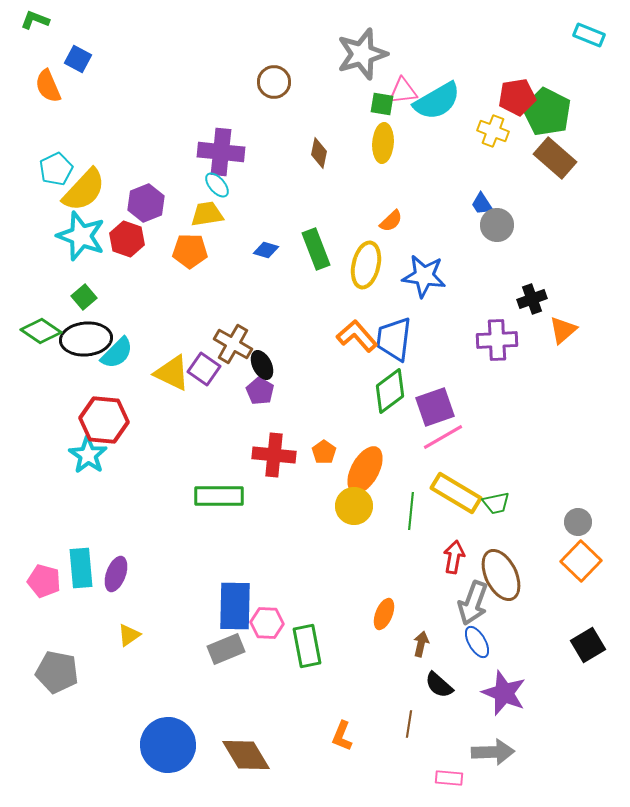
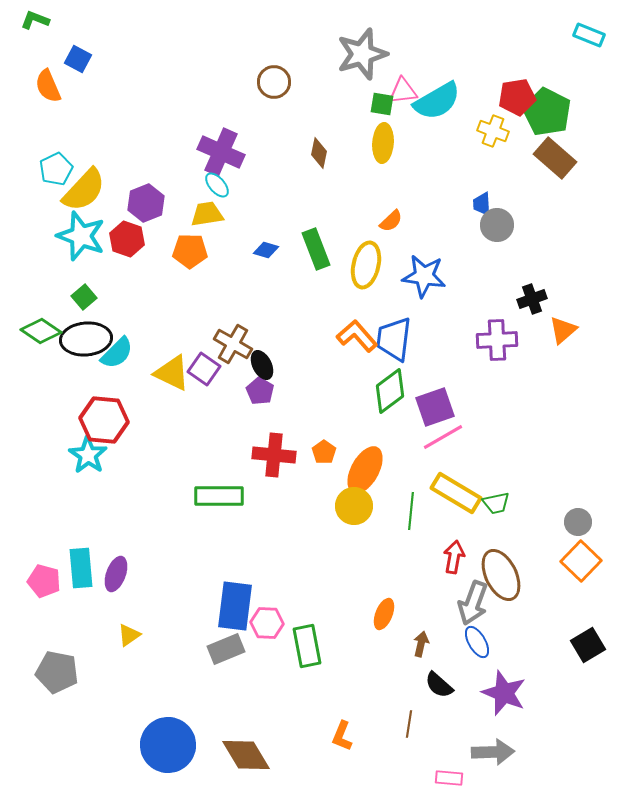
purple cross at (221, 152): rotated 18 degrees clockwise
blue trapezoid at (482, 204): rotated 30 degrees clockwise
blue rectangle at (235, 606): rotated 6 degrees clockwise
